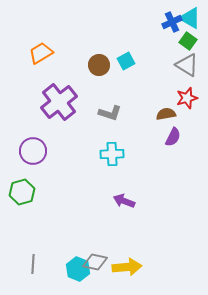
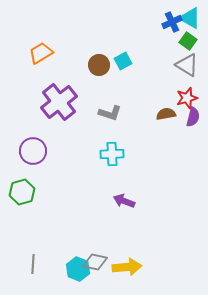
cyan square: moved 3 px left
purple semicircle: moved 20 px right, 20 px up; rotated 12 degrees counterclockwise
